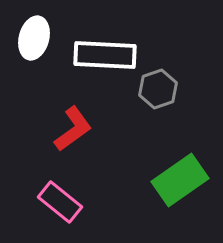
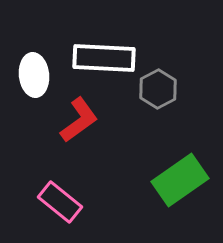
white ellipse: moved 37 px down; rotated 21 degrees counterclockwise
white rectangle: moved 1 px left, 3 px down
gray hexagon: rotated 9 degrees counterclockwise
red L-shape: moved 6 px right, 9 px up
